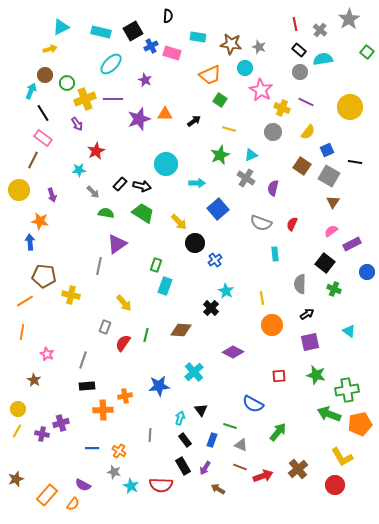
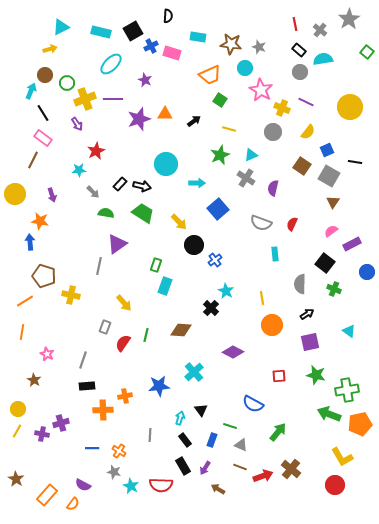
yellow circle at (19, 190): moved 4 px left, 4 px down
black circle at (195, 243): moved 1 px left, 2 px down
brown pentagon at (44, 276): rotated 10 degrees clockwise
brown cross at (298, 469): moved 7 px left; rotated 12 degrees counterclockwise
brown star at (16, 479): rotated 21 degrees counterclockwise
